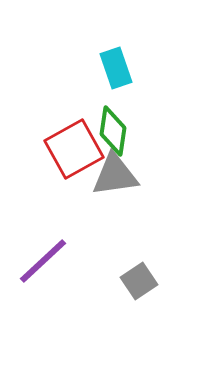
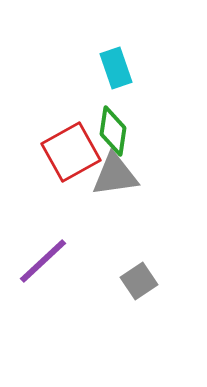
red square: moved 3 px left, 3 px down
